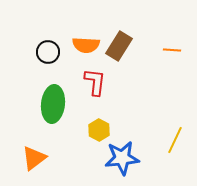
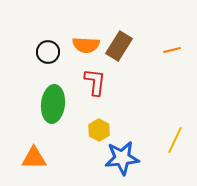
orange line: rotated 18 degrees counterclockwise
orange triangle: rotated 36 degrees clockwise
